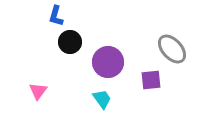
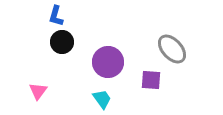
black circle: moved 8 px left
purple square: rotated 10 degrees clockwise
